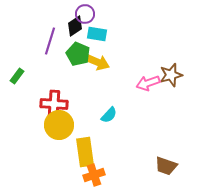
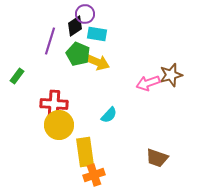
brown trapezoid: moved 9 px left, 8 px up
